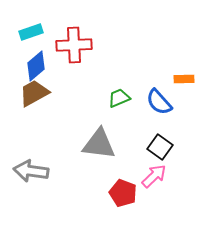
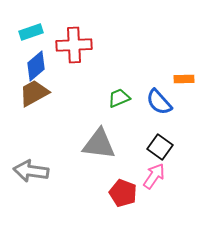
pink arrow: rotated 12 degrees counterclockwise
